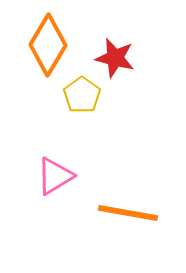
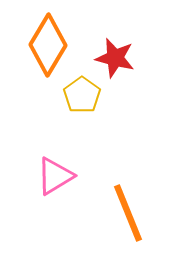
orange line: rotated 58 degrees clockwise
